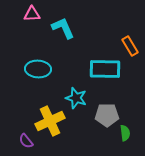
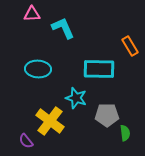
cyan rectangle: moved 6 px left
yellow cross: rotated 28 degrees counterclockwise
